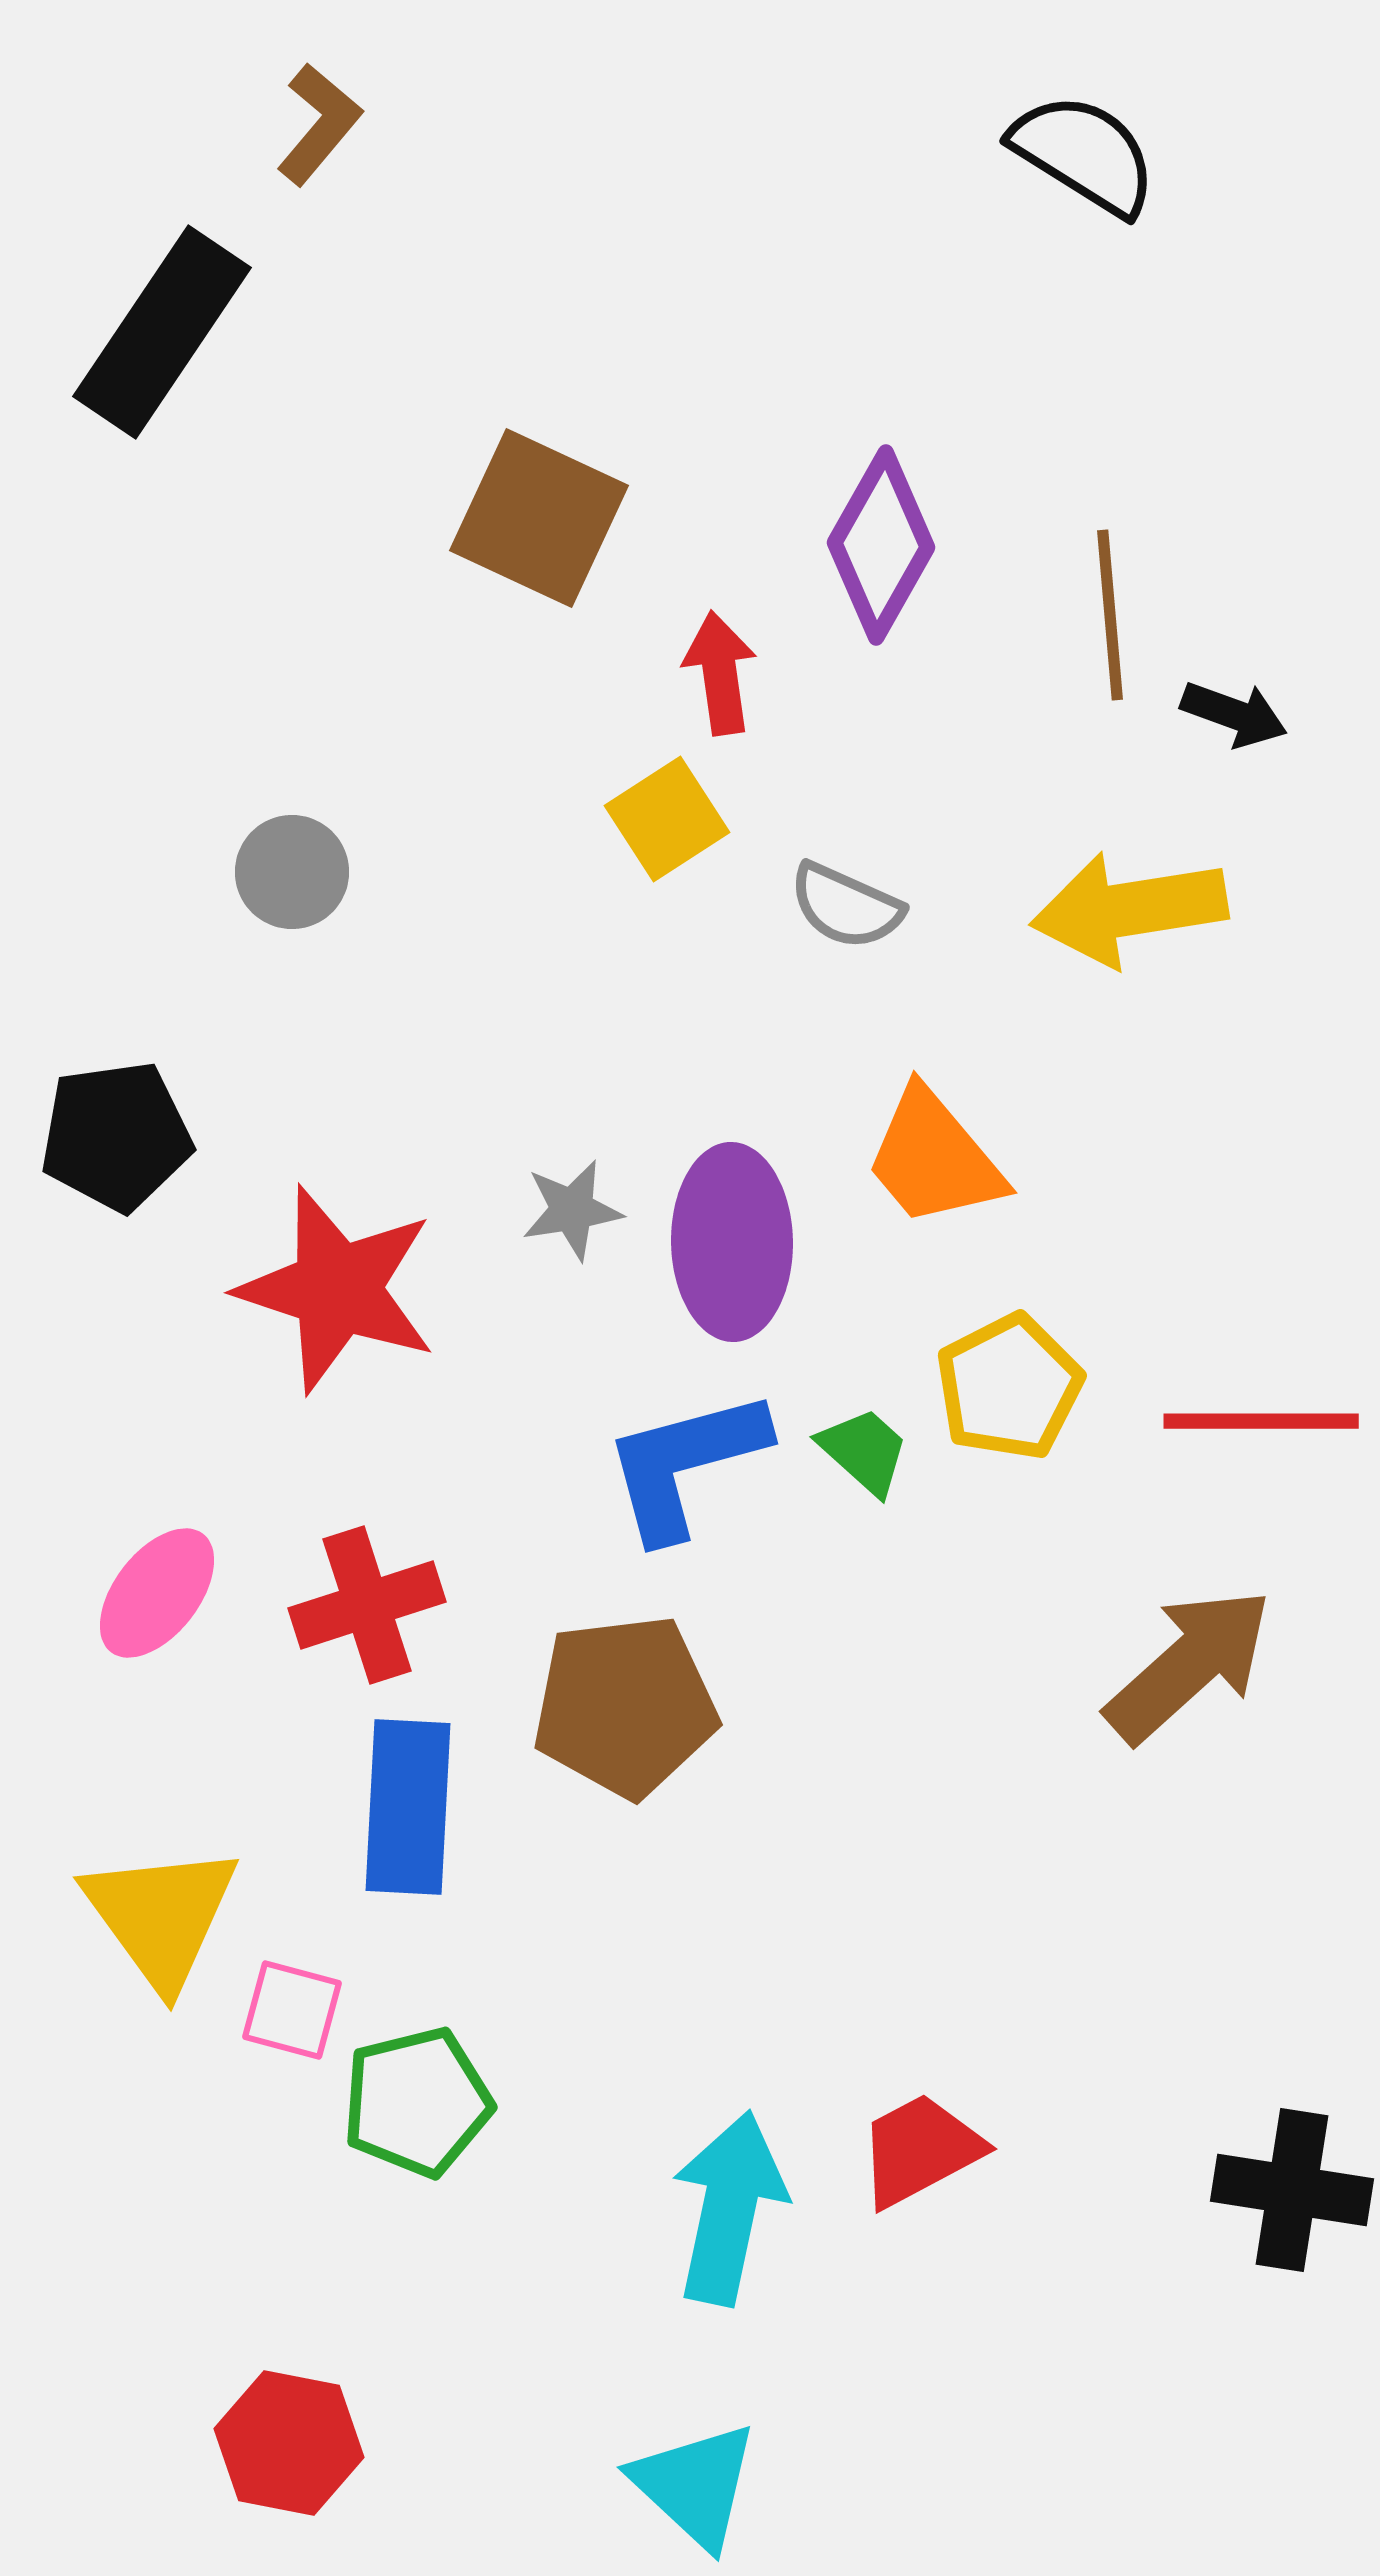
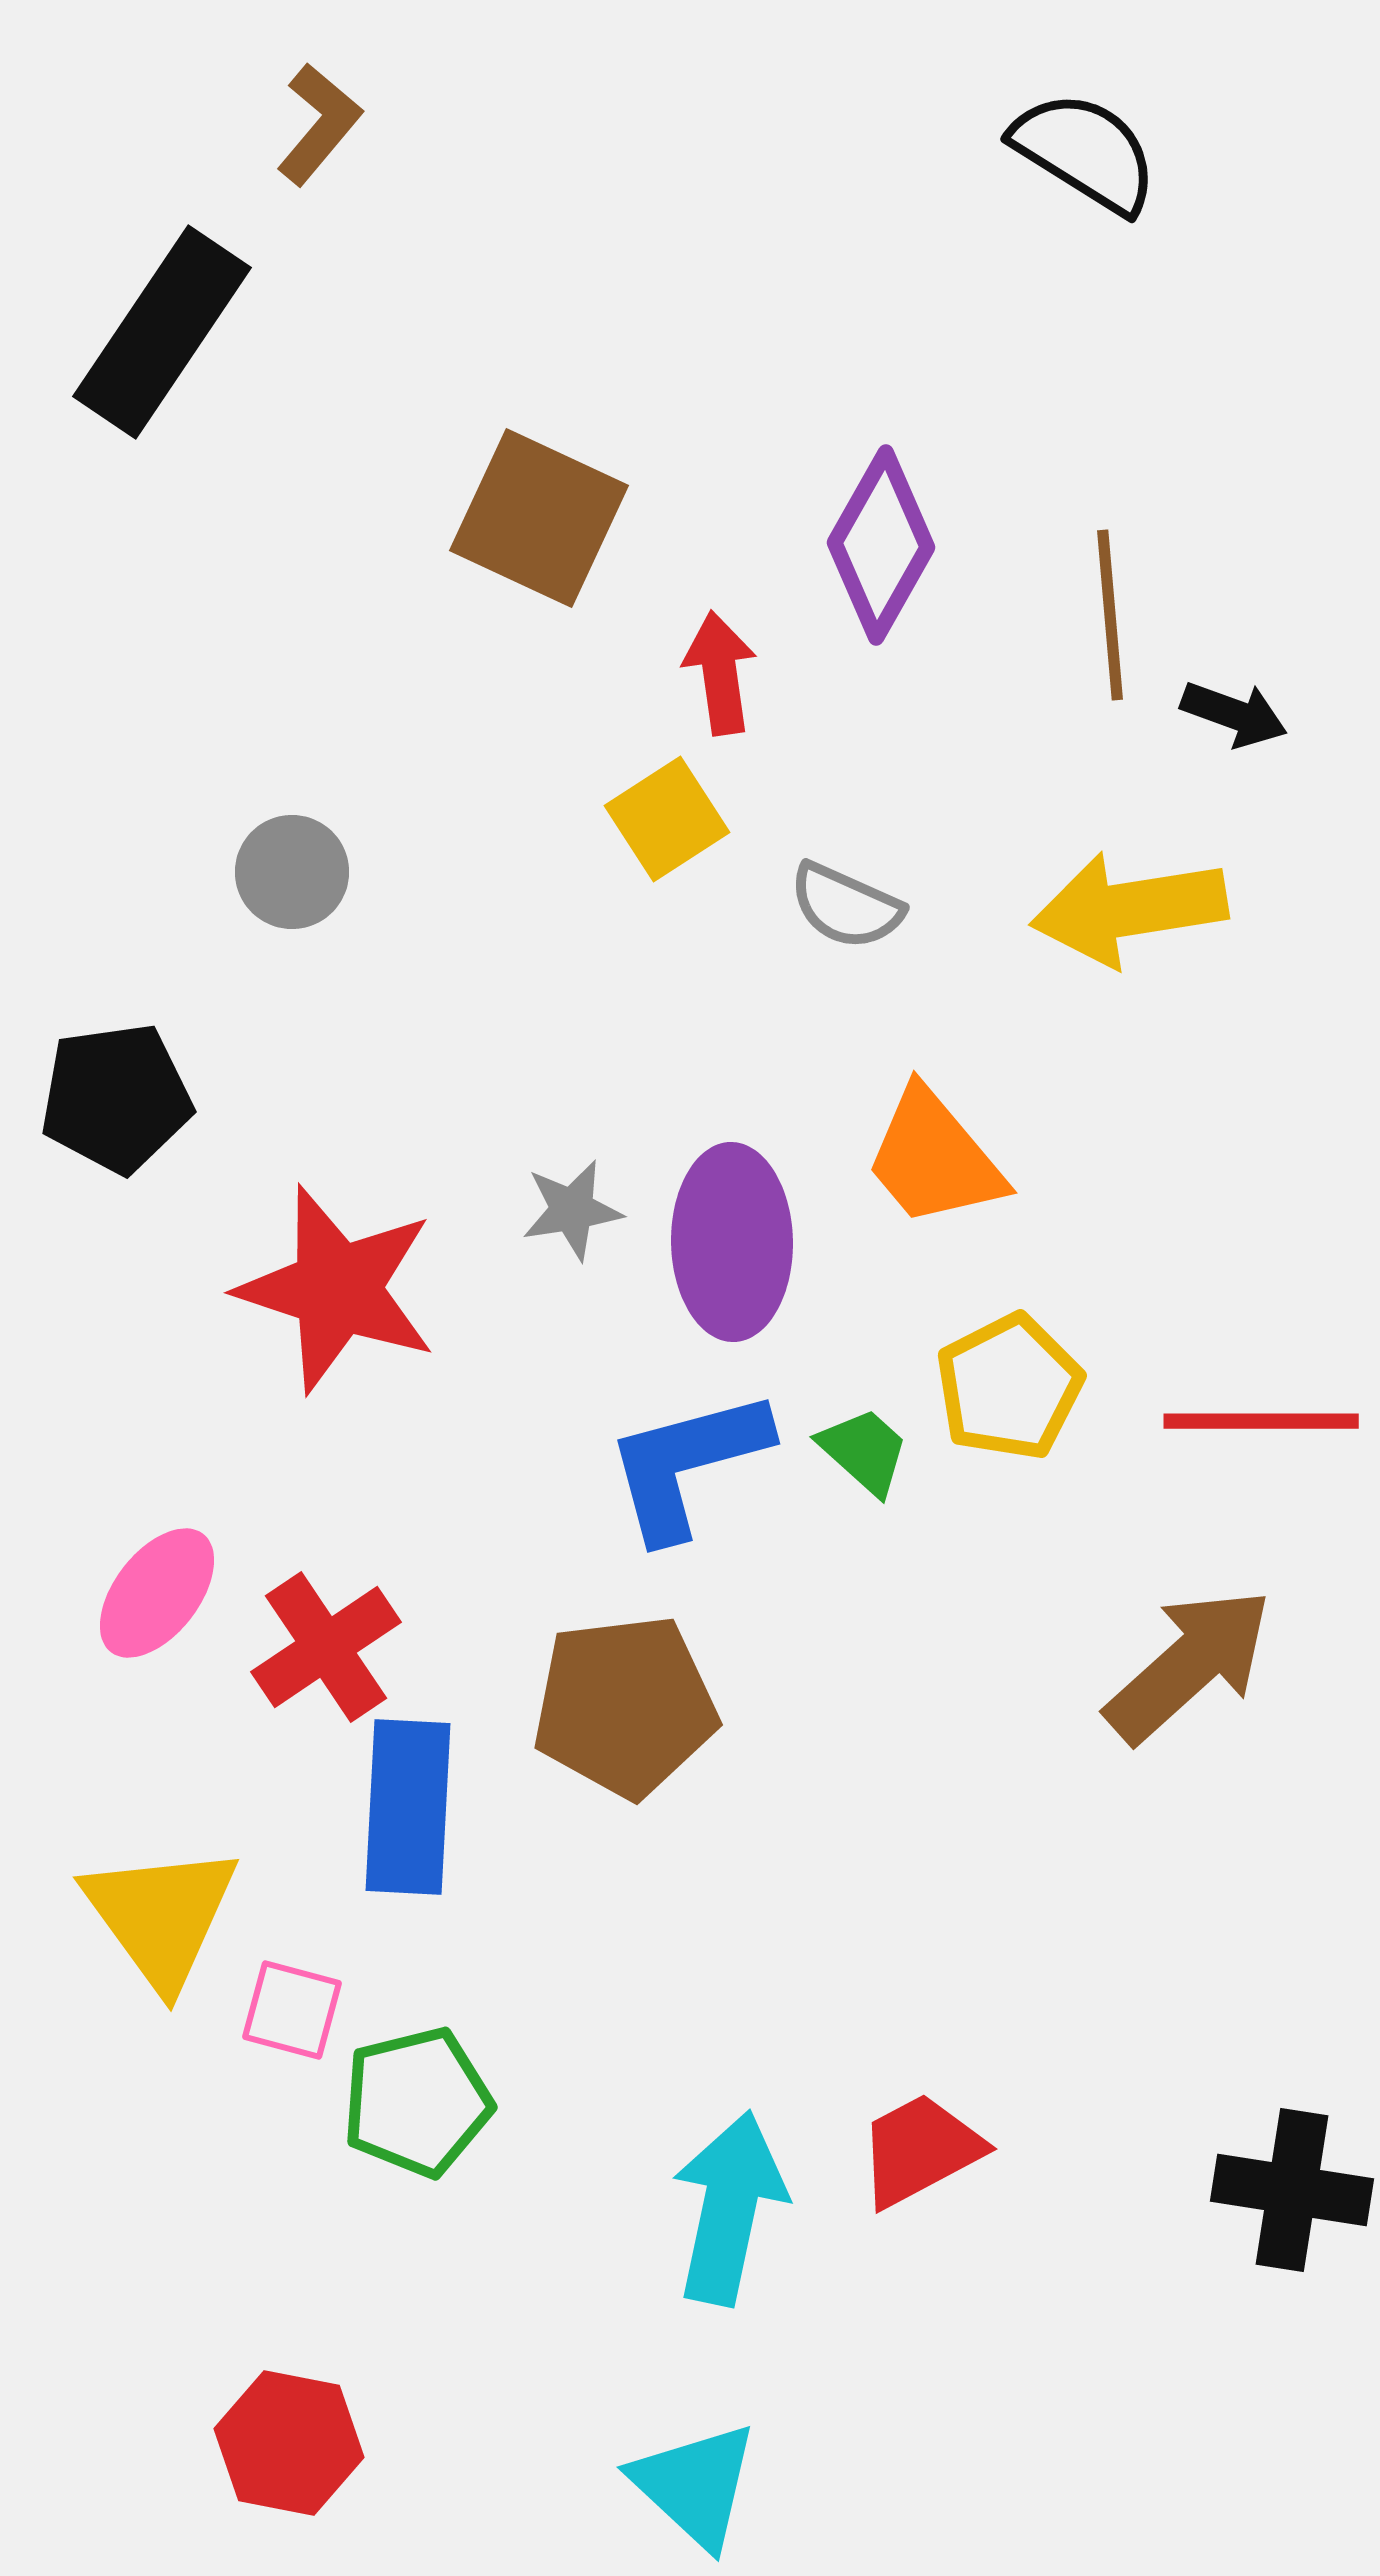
black semicircle: moved 1 px right, 2 px up
black pentagon: moved 38 px up
blue L-shape: moved 2 px right
red cross: moved 41 px left, 42 px down; rotated 16 degrees counterclockwise
